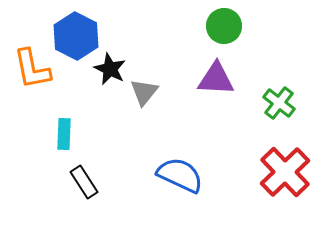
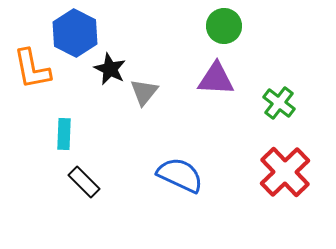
blue hexagon: moved 1 px left, 3 px up
black rectangle: rotated 12 degrees counterclockwise
